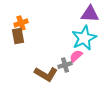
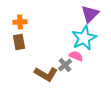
purple triangle: rotated 48 degrees counterclockwise
orange cross: moved 1 px left, 1 px up; rotated 16 degrees clockwise
brown rectangle: moved 1 px right, 6 px down
pink semicircle: rotated 64 degrees clockwise
gray cross: rotated 24 degrees counterclockwise
